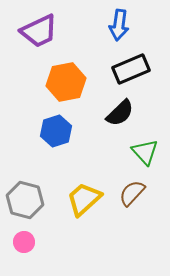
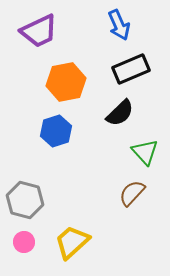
blue arrow: rotated 32 degrees counterclockwise
yellow trapezoid: moved 12 px left, 43 px down
